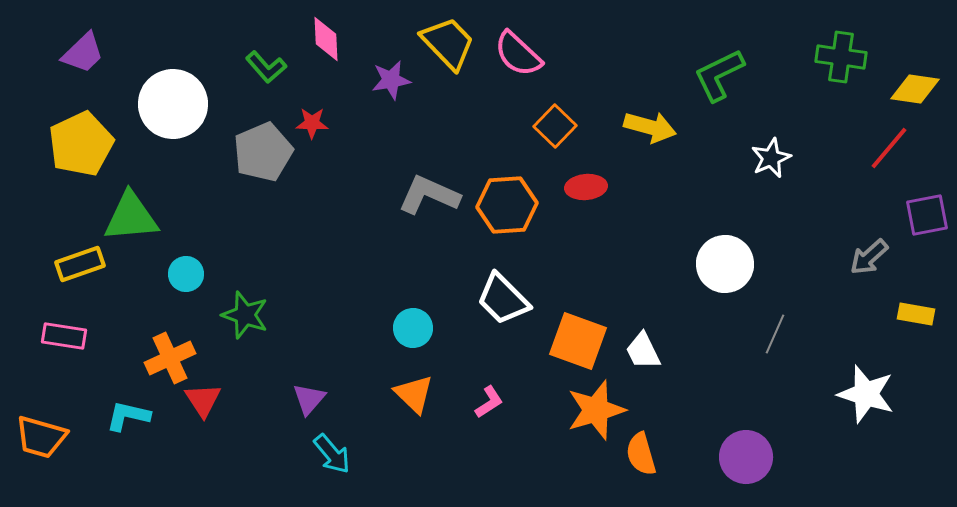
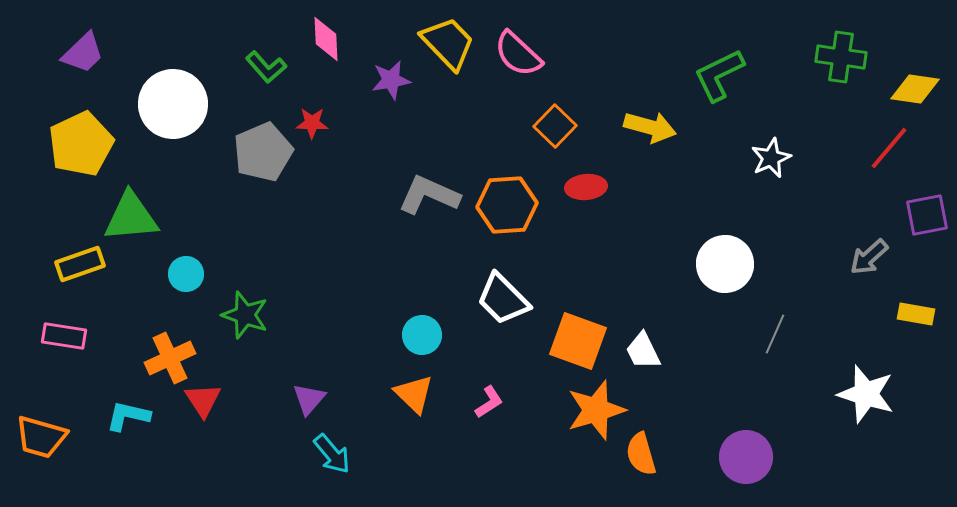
cyan circle at (413, 328): moved 9 px right, 7 px down
